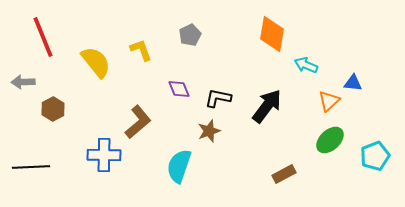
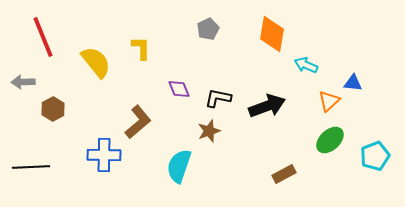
gray pentagon: moved 18 px right, 6 px up
yellow L-shape: moved 2 px up; rotated 20 degrees clockwise
black arrow: rotated 33 degrees clockwise
